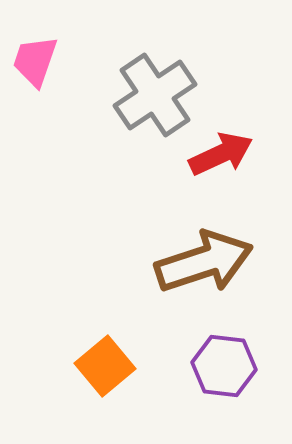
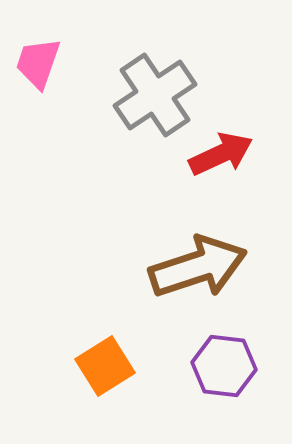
pink trapezoid: moved 3 px right, 2 px down
brown arrow: moved 6 px left, 5 px down
orange square: rotated 8 degrees clockwise
